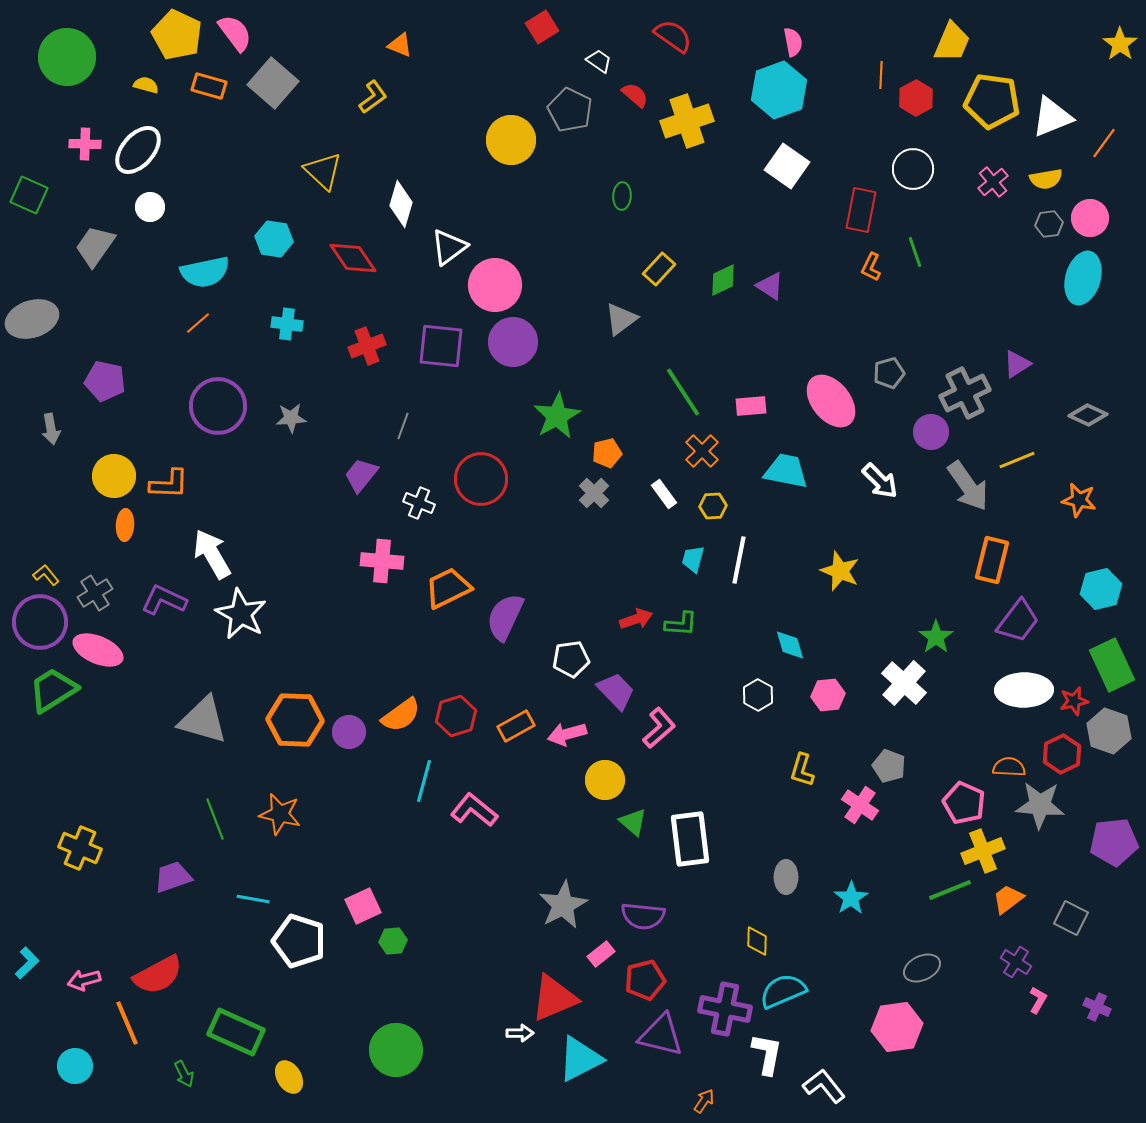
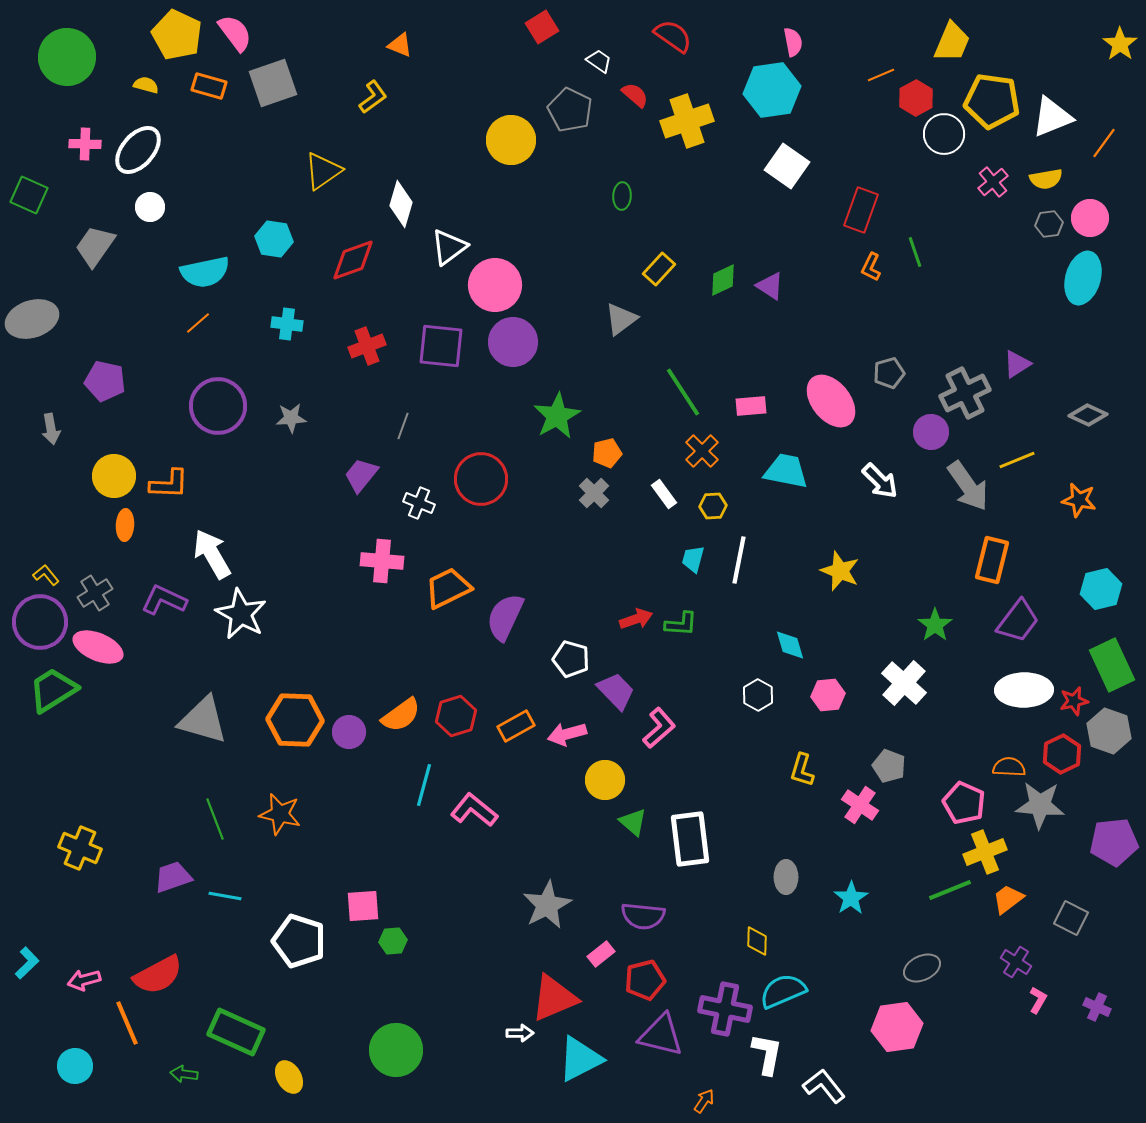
orange line at (881, 75): rotated 64 degrees clockwise
gray square at (273, 83): rotated 30 degrees clockwise
cyan hexagon at (779, 90): moved 7 px left; rotated 12 degrees clockwise
white circle at (913, 169): moved 31 px right, 35 px up
yellow triangle at (323, 171): rotated 42 degrees clockwise
red rectangle at (861, 210): rotated 9 degrees clockwise
red diamond at (353, 258): moved 2 px down; rotated 75 degrees counterclockwise
green star at (936, 637): moved 1 px left, 12 px up
pink ellipse at (98, 650): moved 3 px up
white pentagon at (571, 659): rotated 24 degrees clockwise
cyan line at (424, 781): moved 4 px down
yellow cross at (983, 851): moved 2 px right, 1 px down
cyan line at (253, 899): moved 28 px left, 3 px up
gray star at (563, 905): moved 16 px left
pink square at (363, 906): rotated 21 degrees clockwise
green arrow at (184, 1074): rotated 124 degrees clockwise
